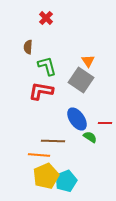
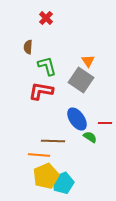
cyan pentagon: moved 3 px left, 2 px down
